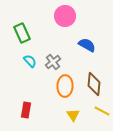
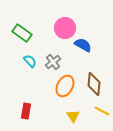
pink circle: moved 12 px down
green rectangle: rotated 30 degrees counterclockwise
blue semicircle: moved 4 px left
orange ellipse: rotated 25 degrees clockwise
red rectangle: moved 1 px down
yellow triangle: moved 1 px down
